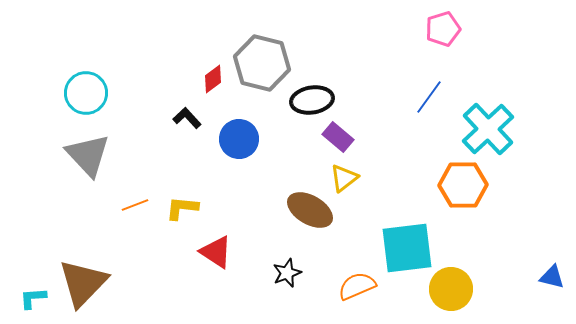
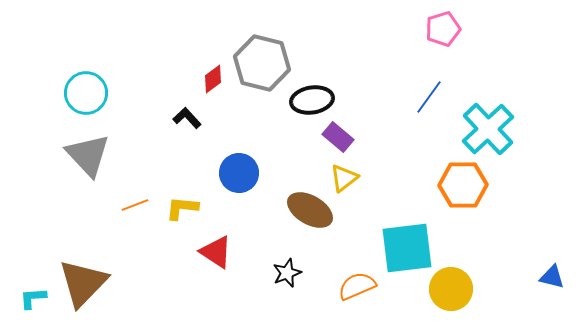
blue circle: moved 34 px down
